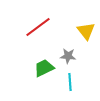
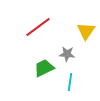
yellow triangle: rotated 12 degrees clockwise
gray star: moved 1 px left, 2 px up
cyan line: rotated 12 degrees clockwise
